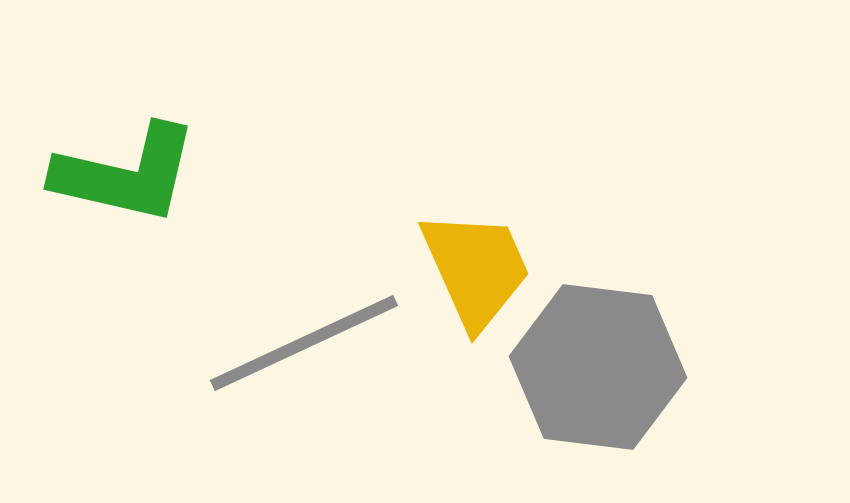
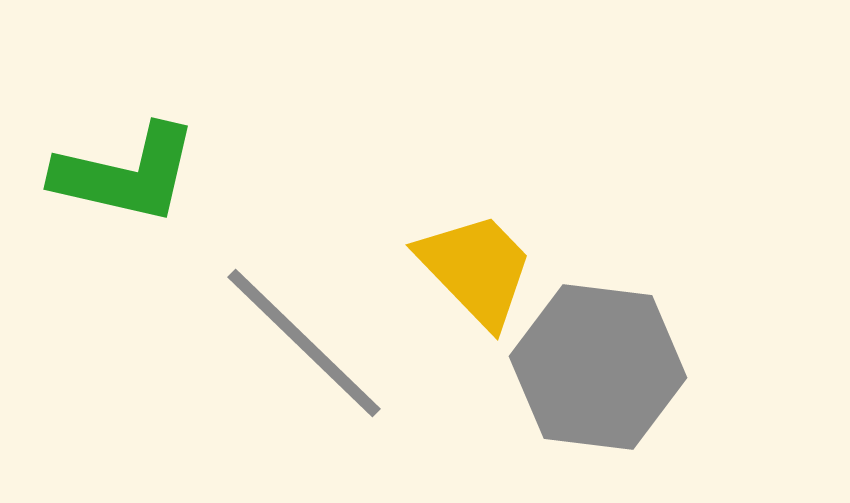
yellow trapezoid: rotated 20 degrees counterclockwise
gray line: rotated 69 degrees clockwise
